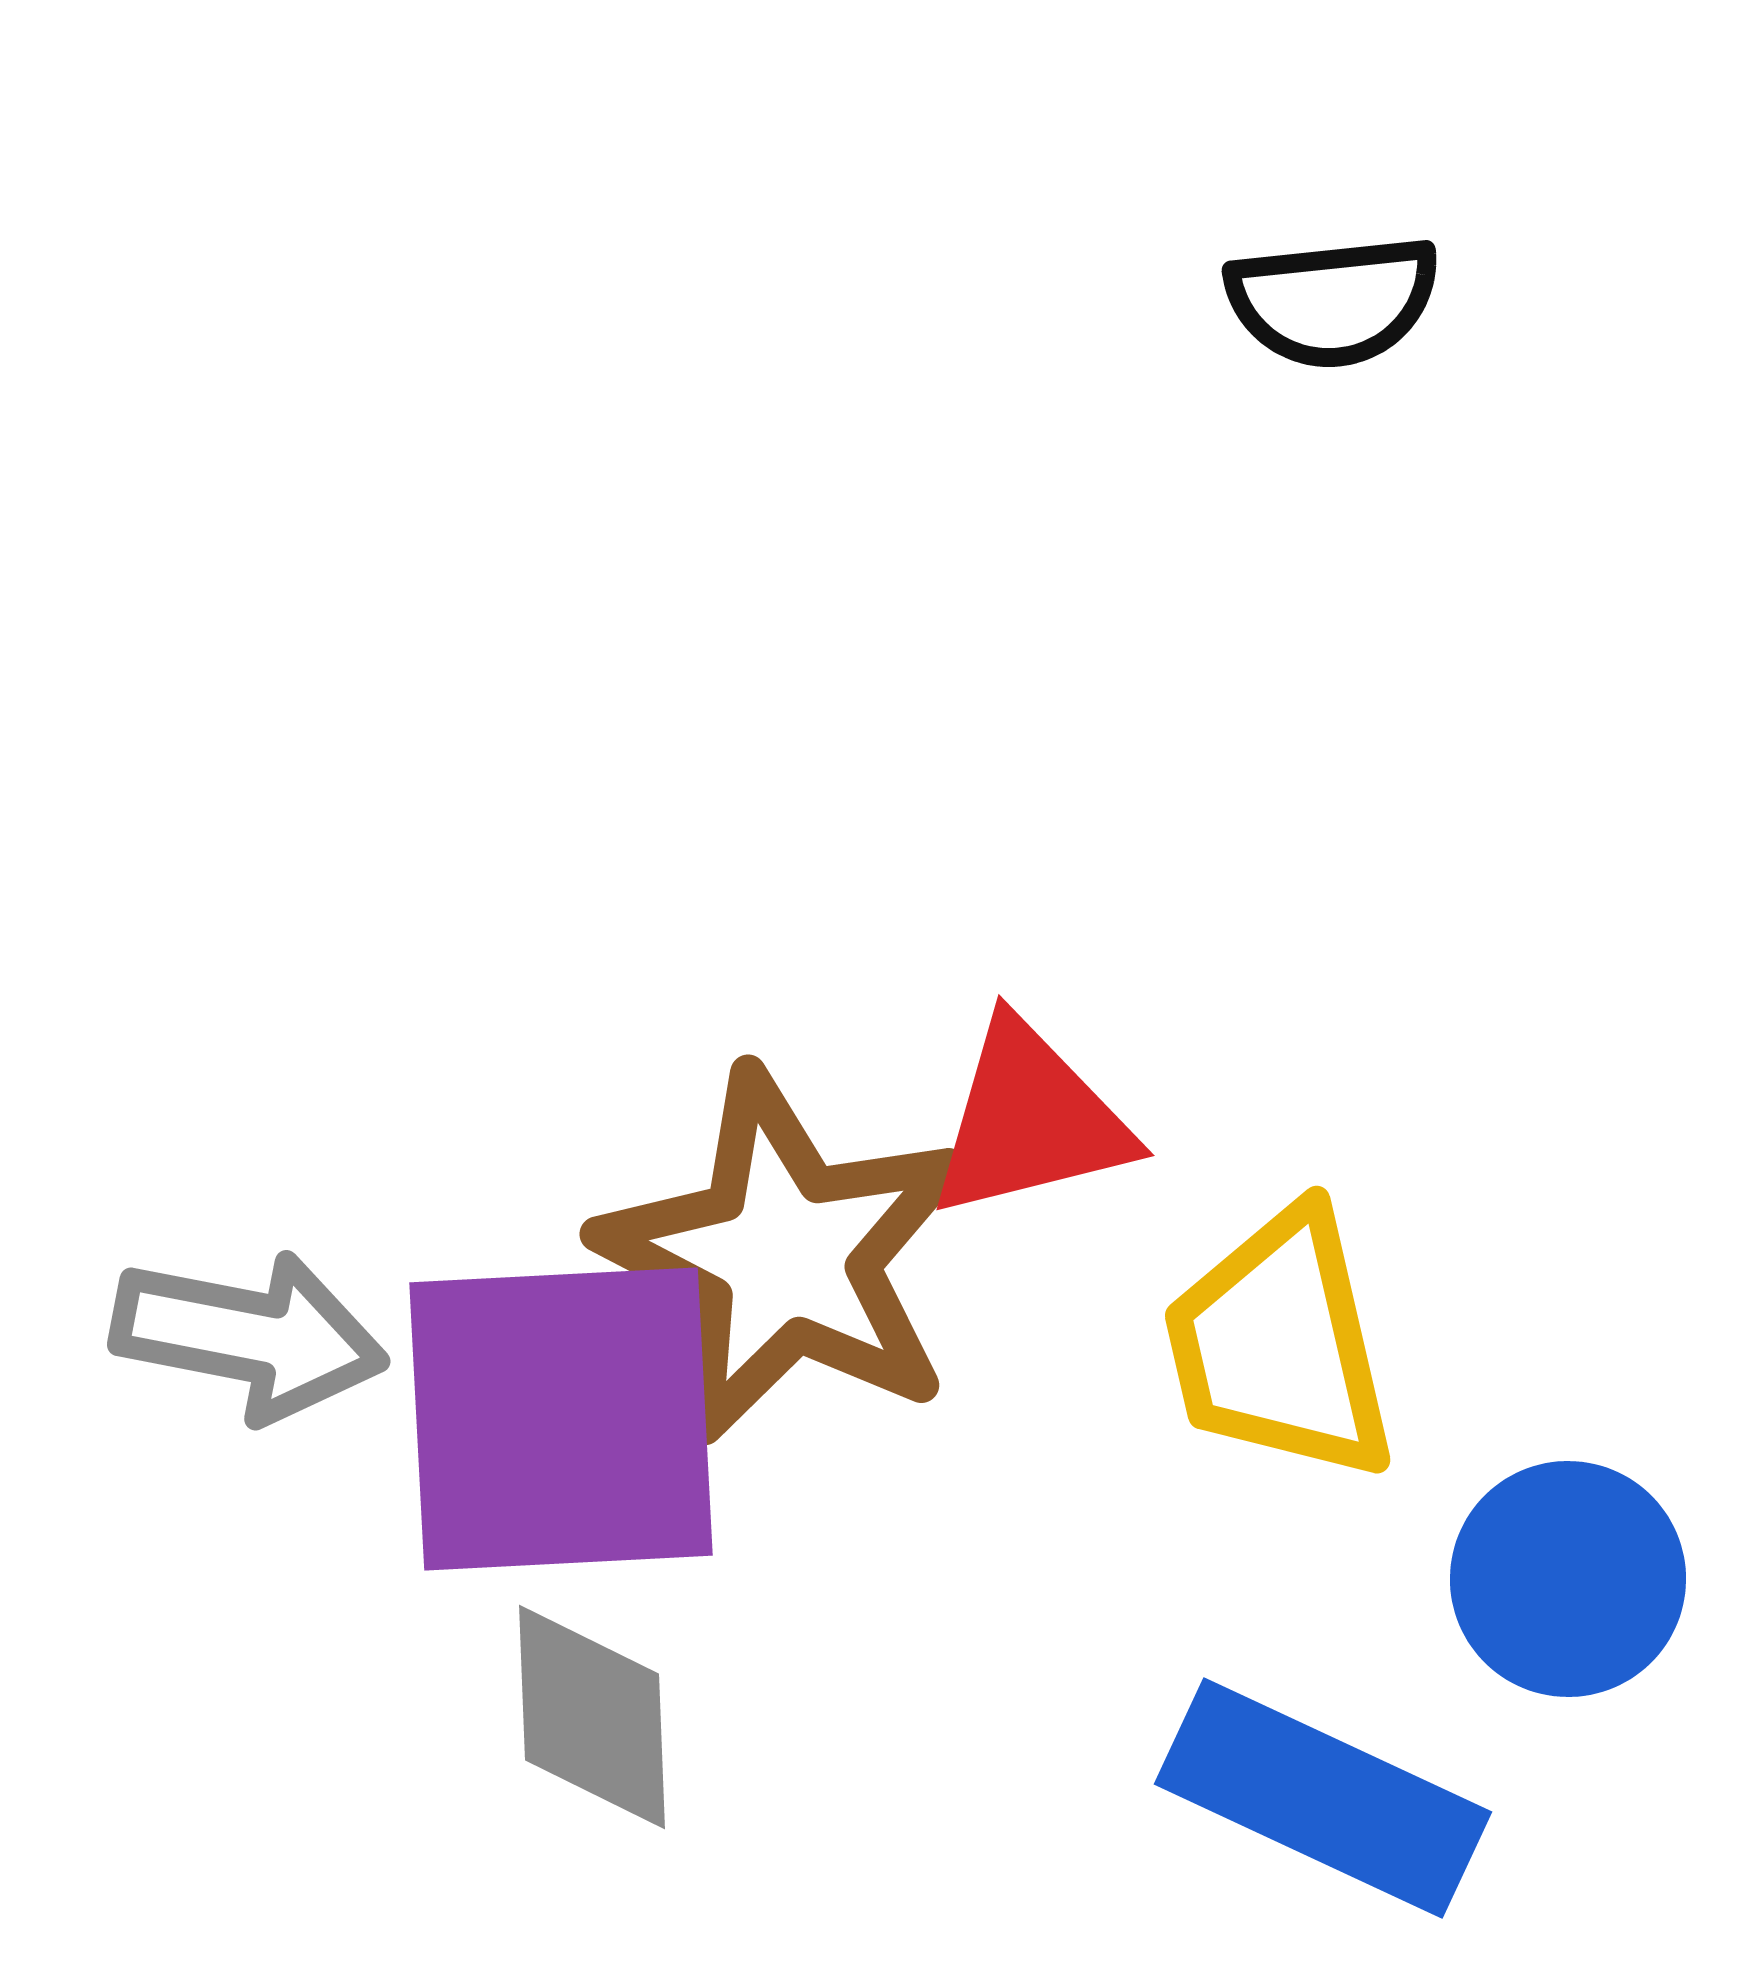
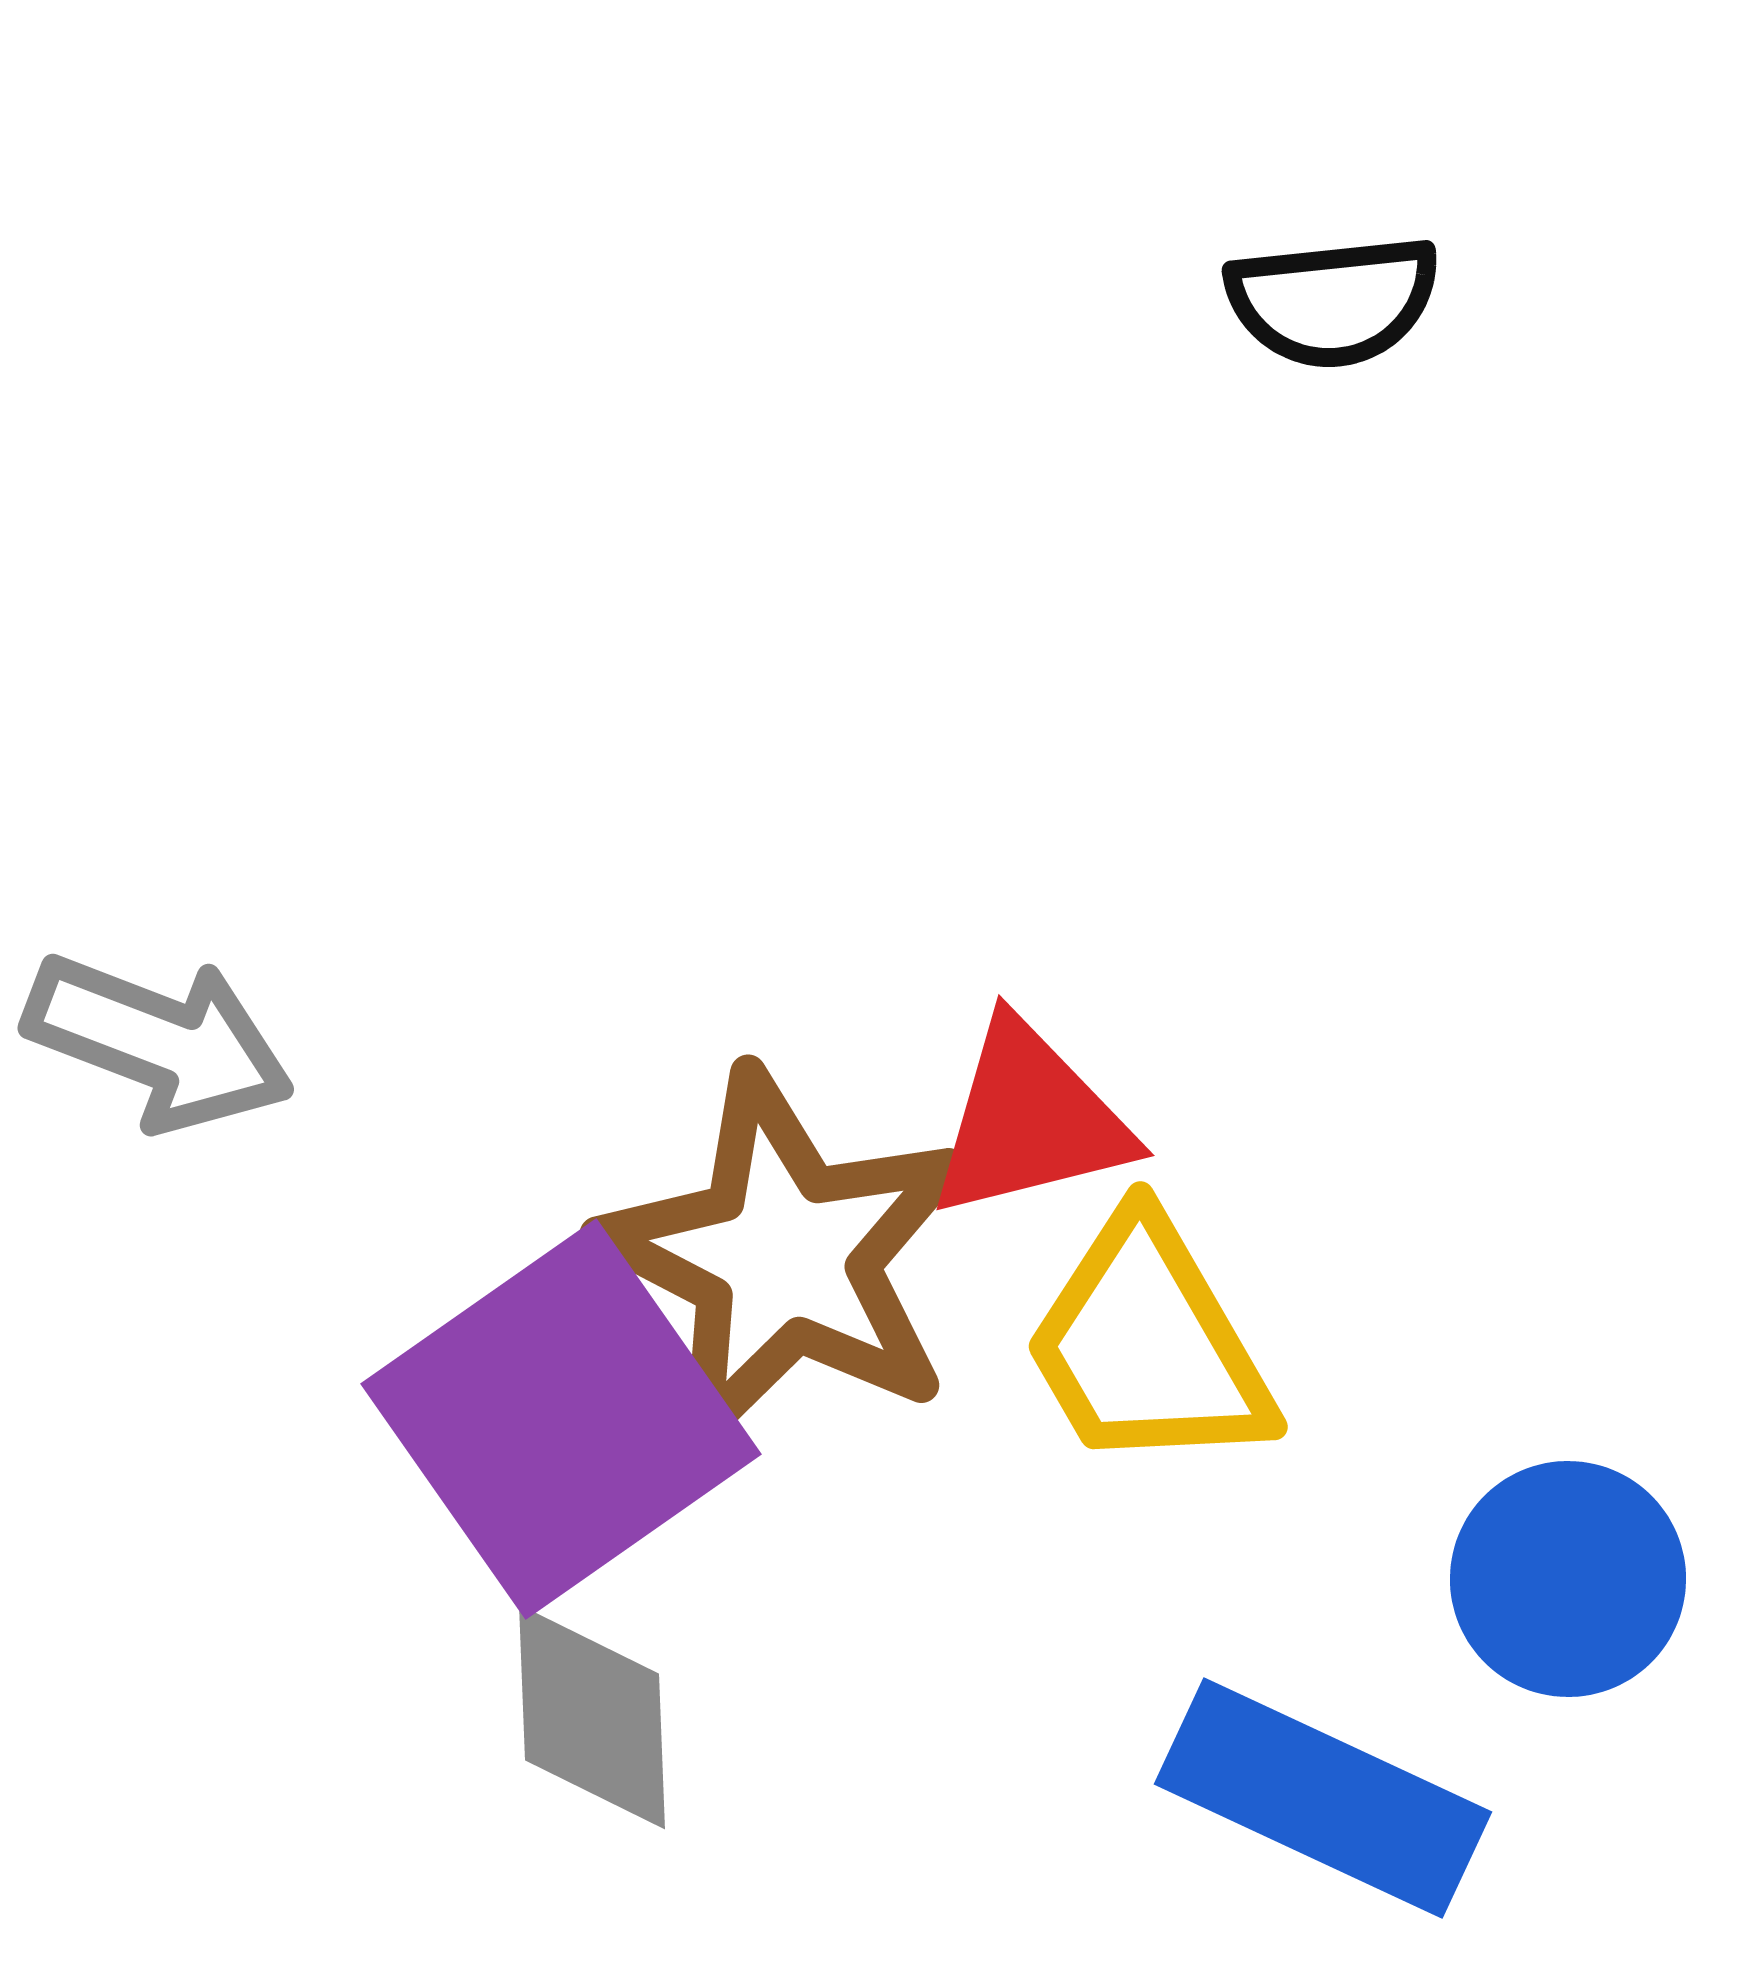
gray arrow: moved 90 px left, 294 px up; rotated 10 degrees clockwise
yellow trapezoid: moved 132 px left; rotated 17 degrees counterclockwise
purple square: rotated 32 degrees counterclockwise
